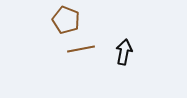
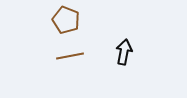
brown line: moved 11 px left, 7 px down
